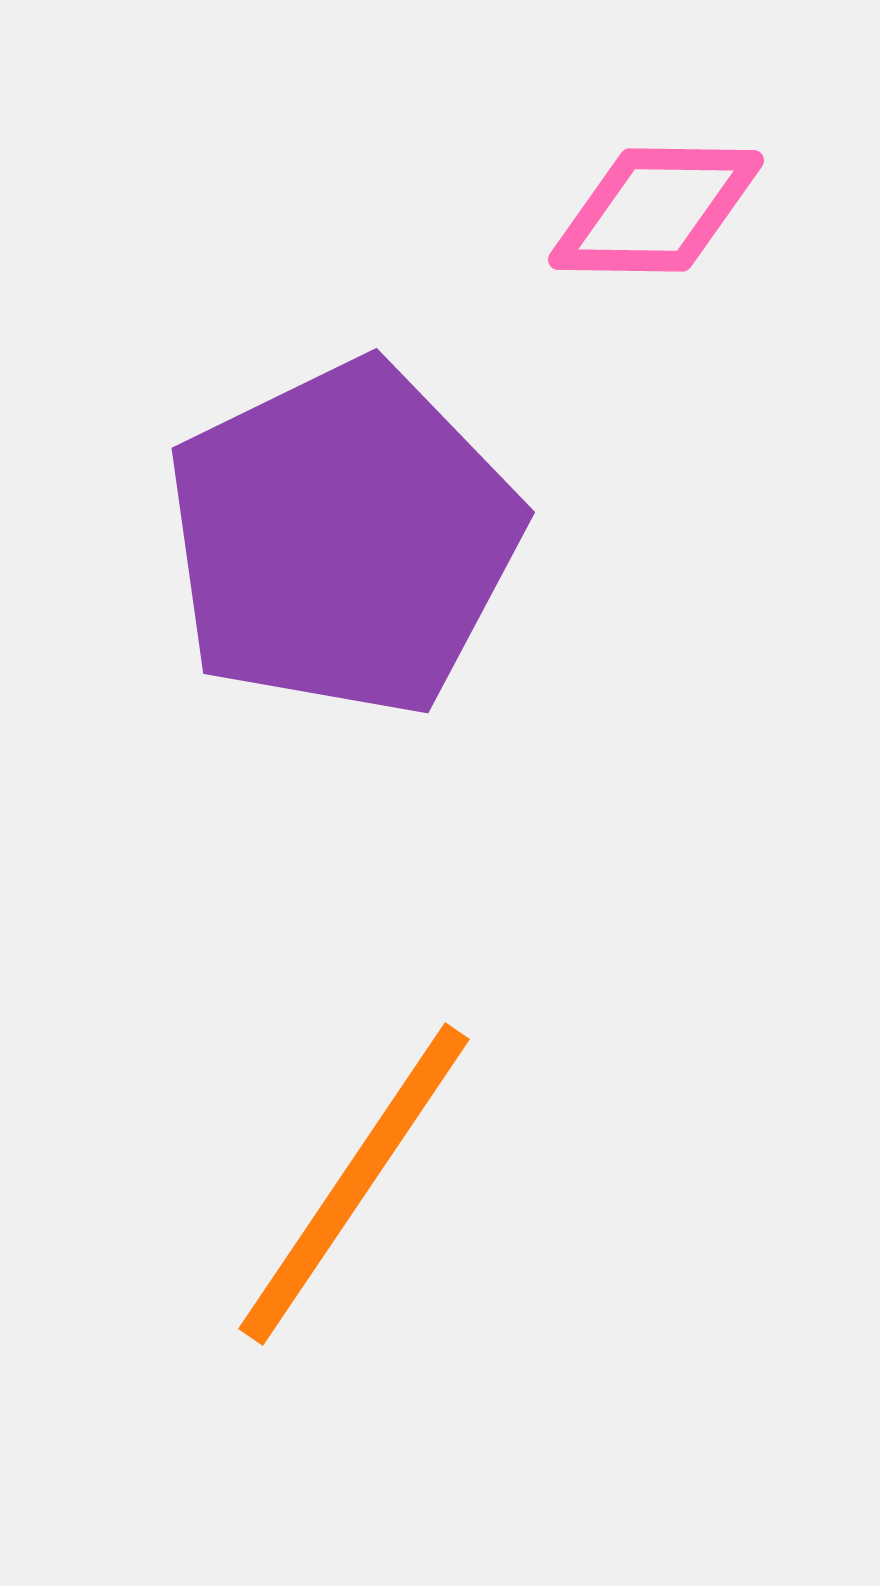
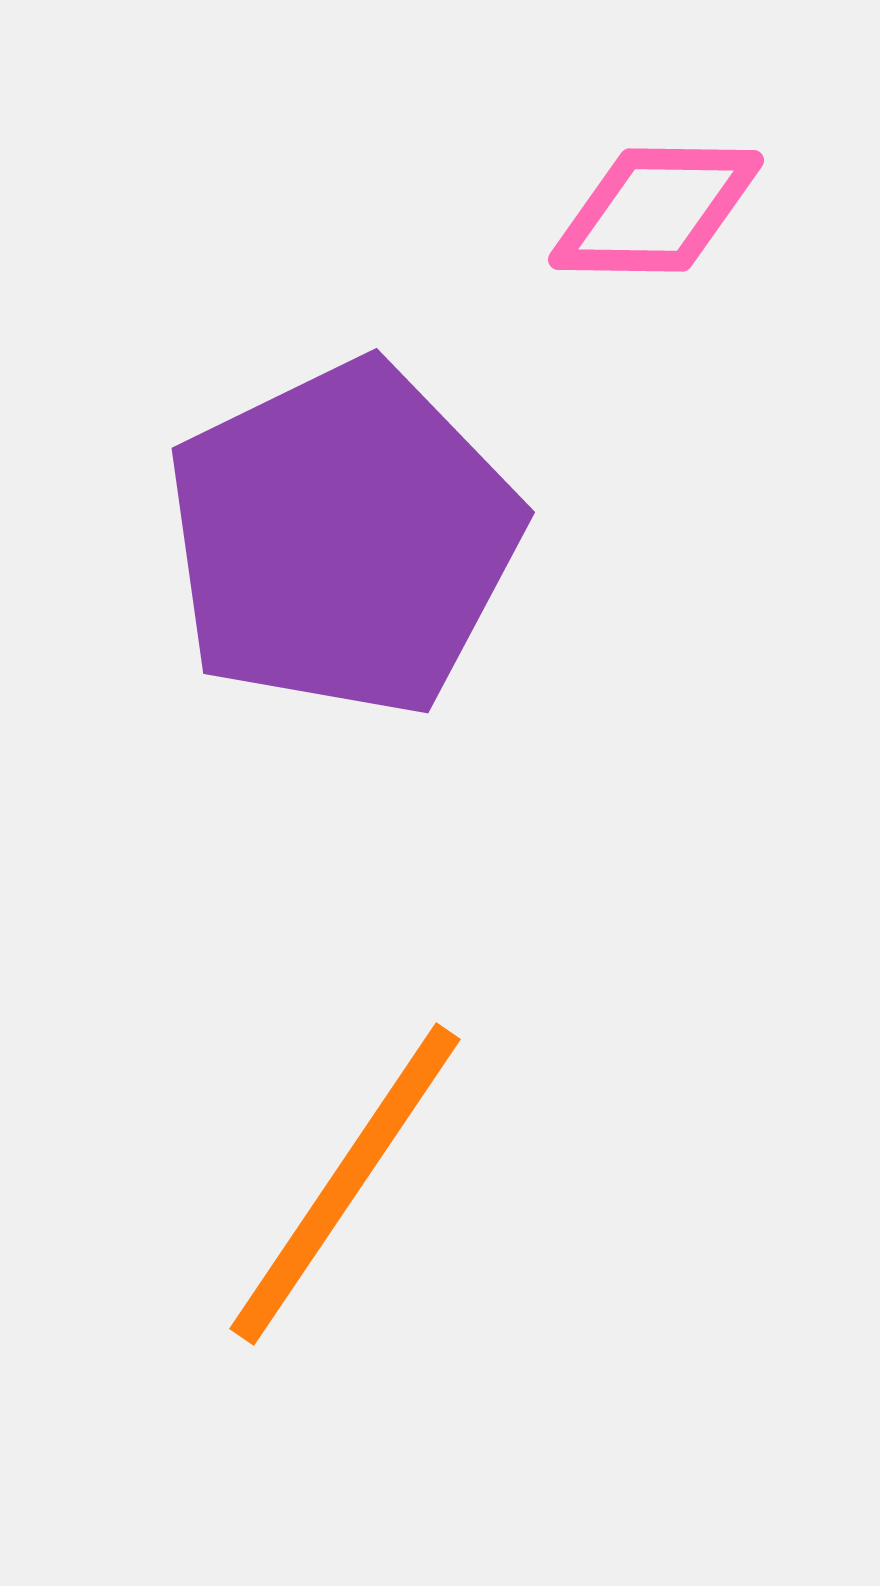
orange line: moved 9 px left
